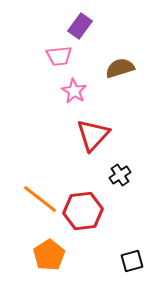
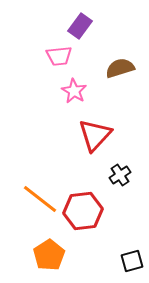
red triangle: moved 2 px right
